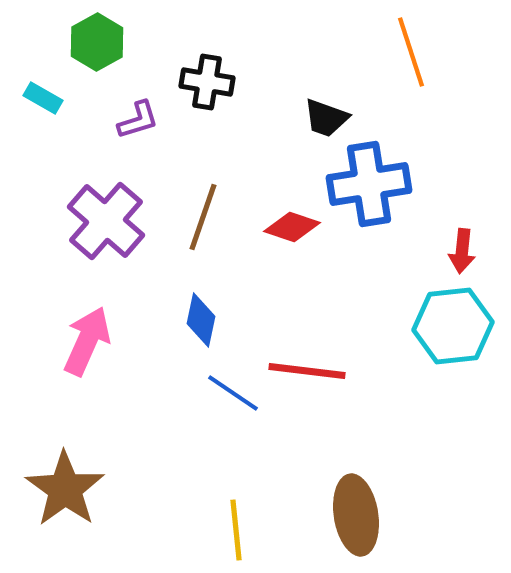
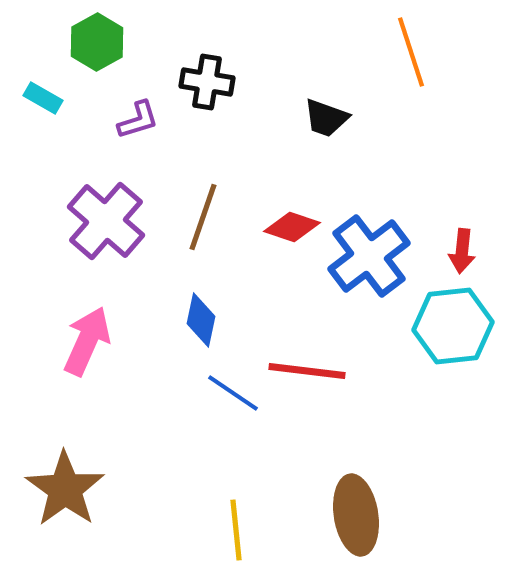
blue cross: moved 72 px down; rotated 28 degrees counterclockwise
